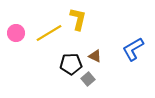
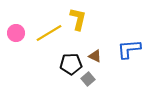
blue L-shape: moved 4 px left; rotated 25 degrees clockwise
